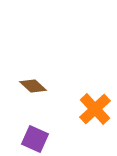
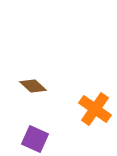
orange cross: rotated 12 degrees counterclockwise
